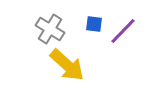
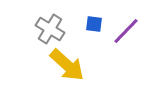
purple line: moved 3 px right
